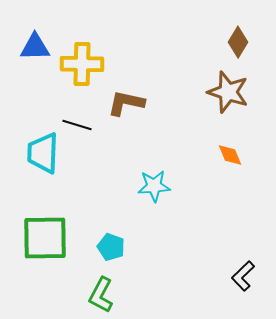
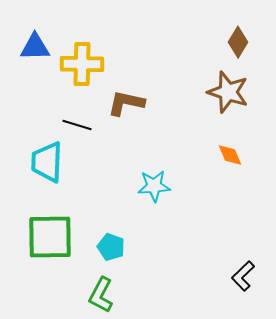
cyan trapezoid: moved 4 px right, 9 px down
green square: moved 5 px right, 1 px up
